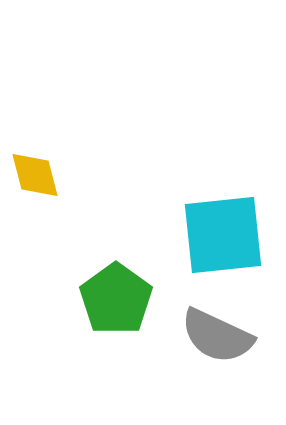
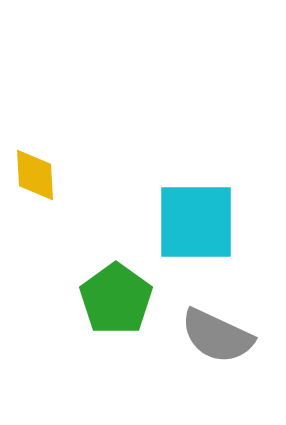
yellow diamond: rotated 12 degrees clockwise
cyan square: moved 27 px left, 13 px up; rotated 6 degrees clockwise
